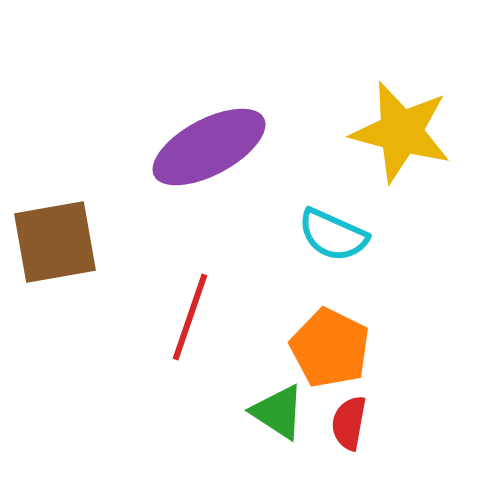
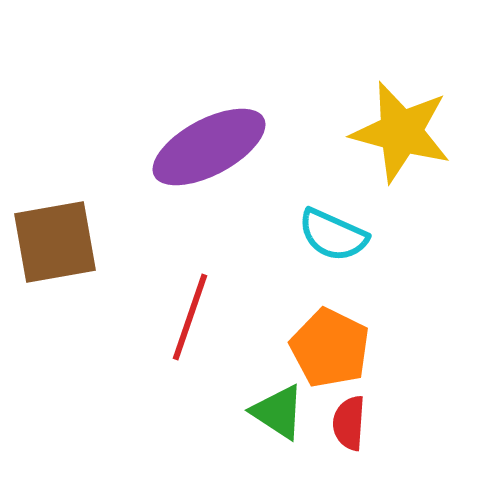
red semicircle: rotated 6 degrees counterclockwise
